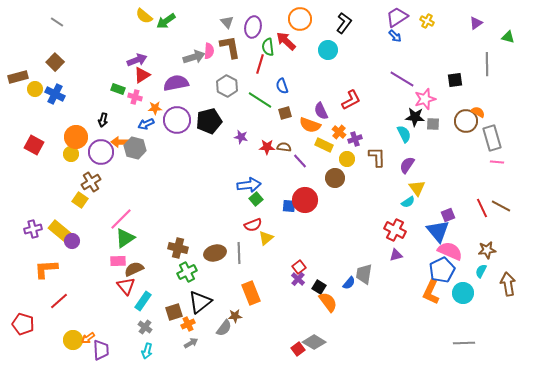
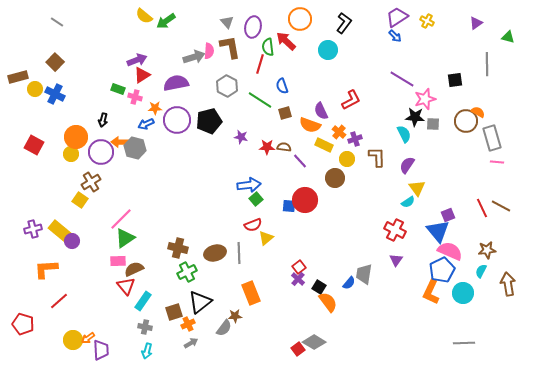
purple triangle at (396, 255): moved 5 px down; rotated 40 degrees counterclockwise
gray cross at (145, 327): rotated 24 degrees counterclockwise
